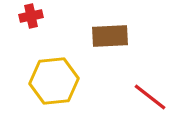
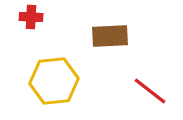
red cross: moved 1 px down; rotated 15 degrees clockwise
red line: moved 6 px up
